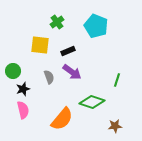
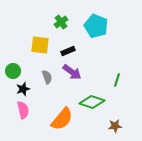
green cross: moved 4 px right
gray semicircle: moved 2 px left
